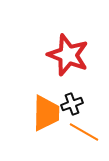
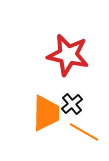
red star: rotated 9 degrees counterclockwise
black cross: rotated 20 degrees counterclockwise
